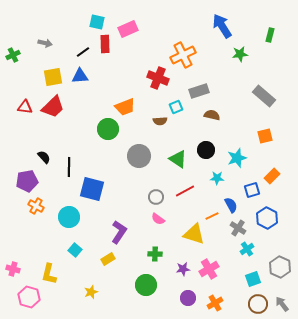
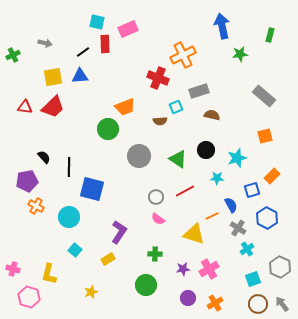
blue arrow at (222, 26): rotated 20 degrees clockwise
